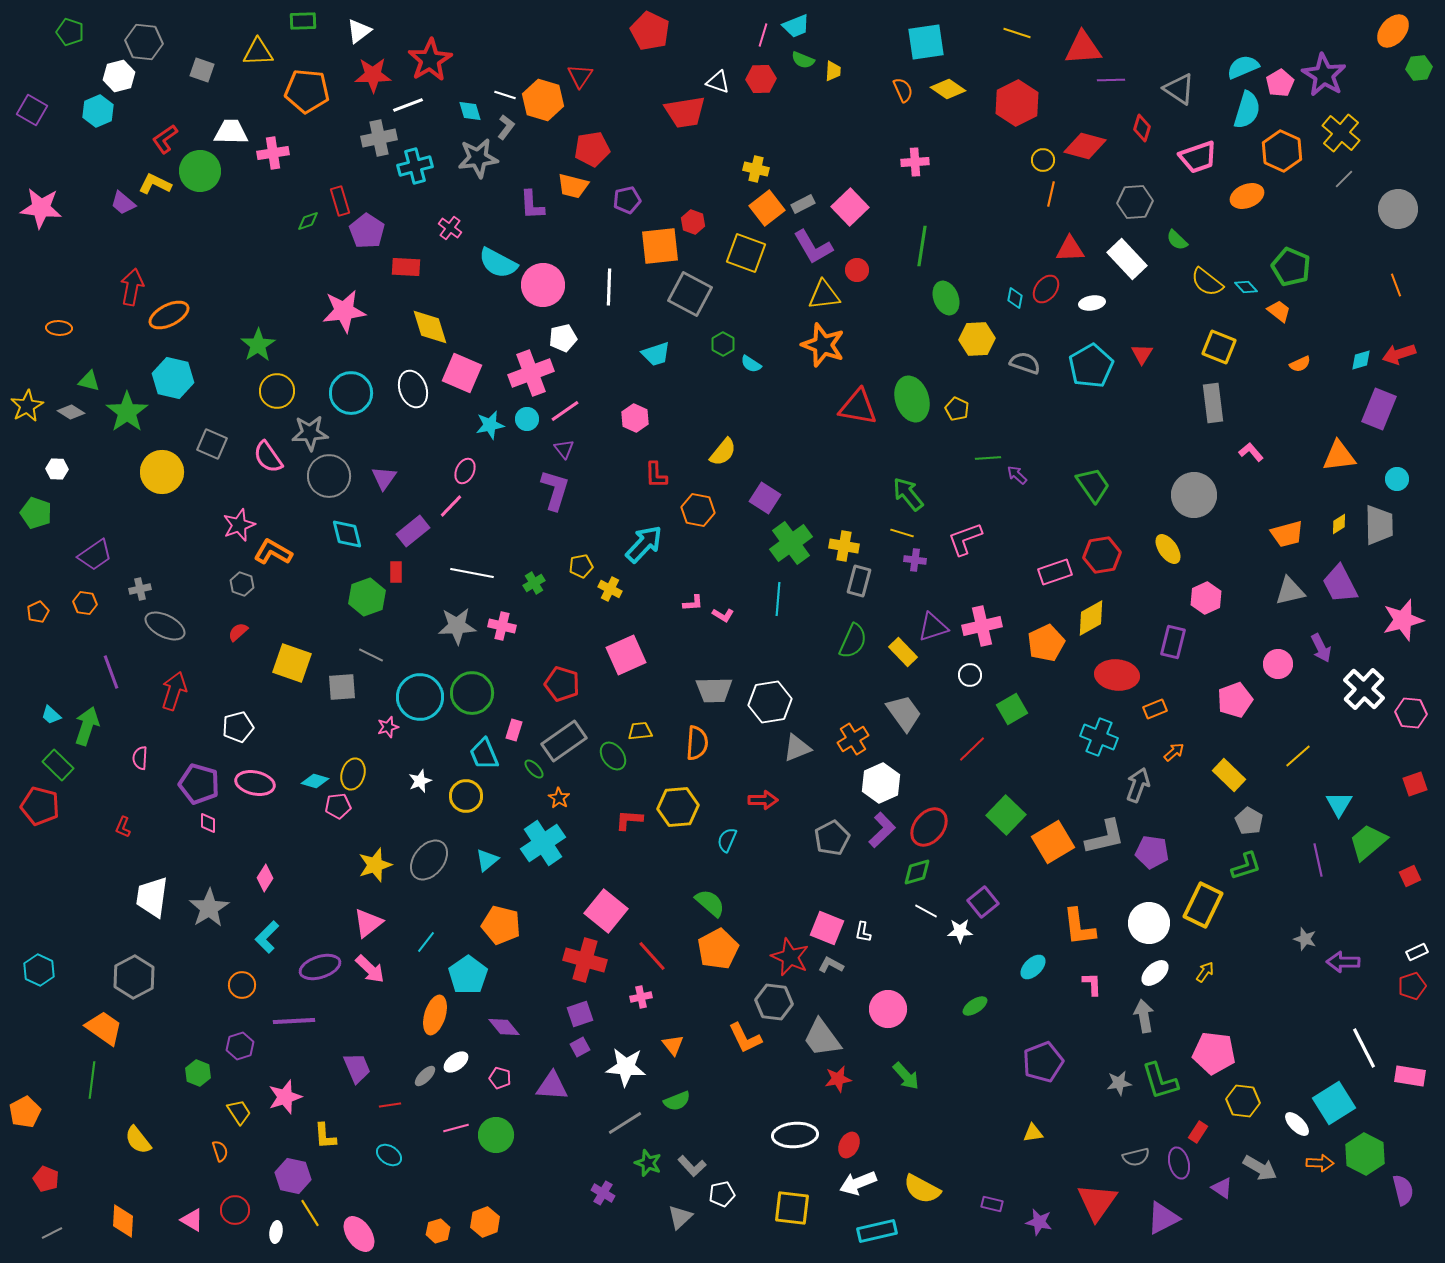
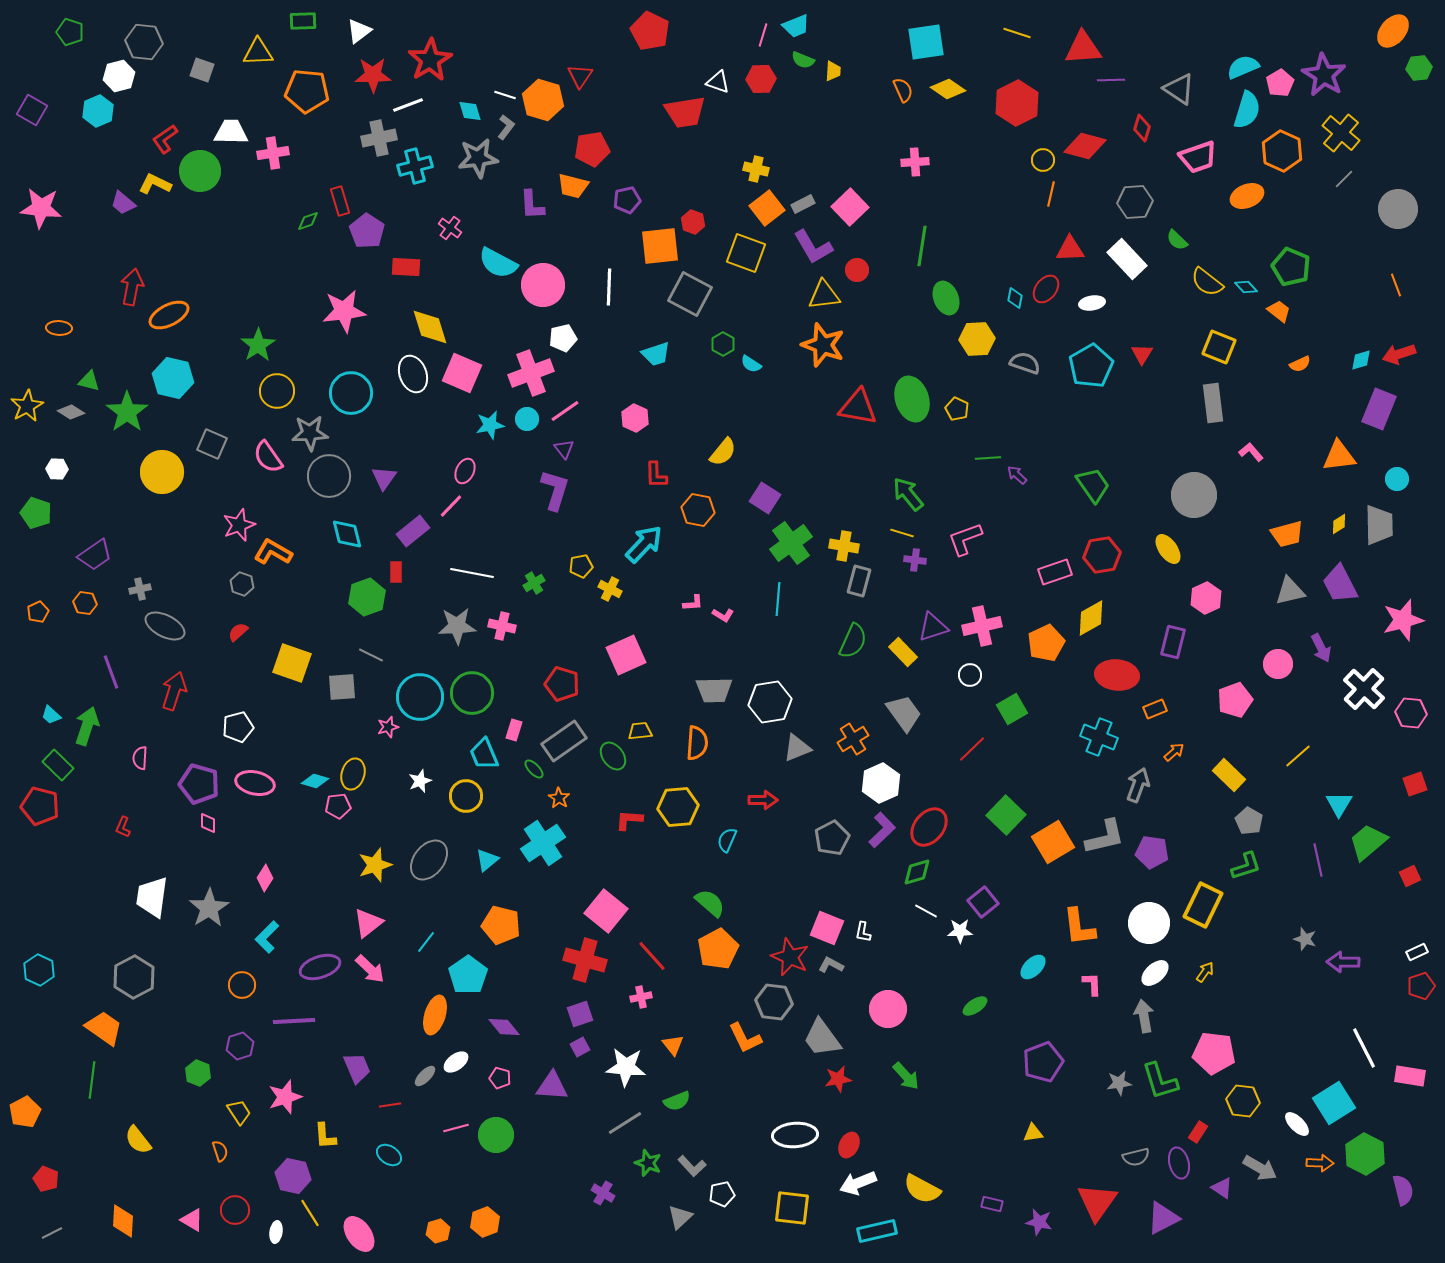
white ellipse at (413, 389): moved 15 px up
red pentagon at (1412, 986): moved 9 px right
